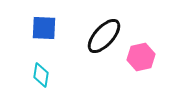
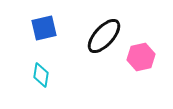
blue square: rotated 16 degrees counterclockwise
